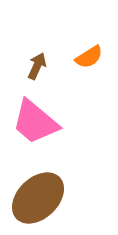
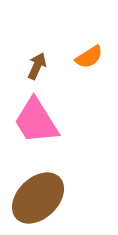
pink trapezoid: moved 1 px right, 1 px up; rotated 18 degrees clockwise
